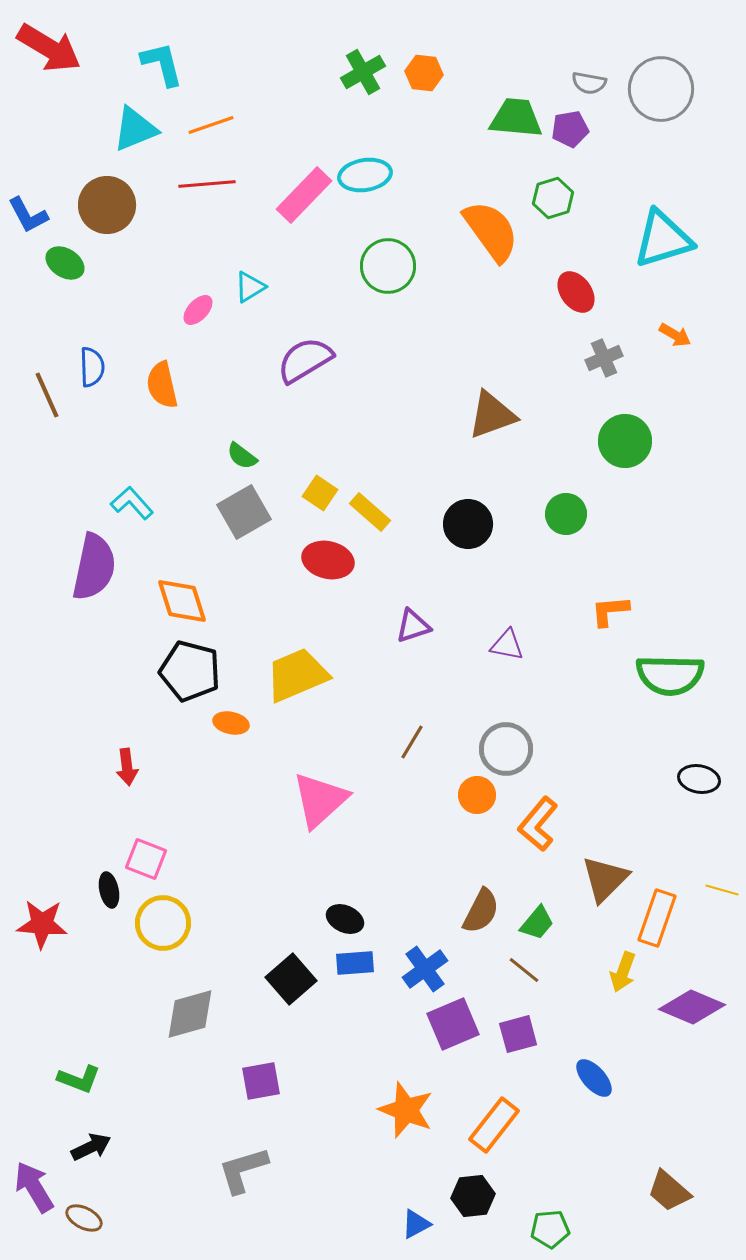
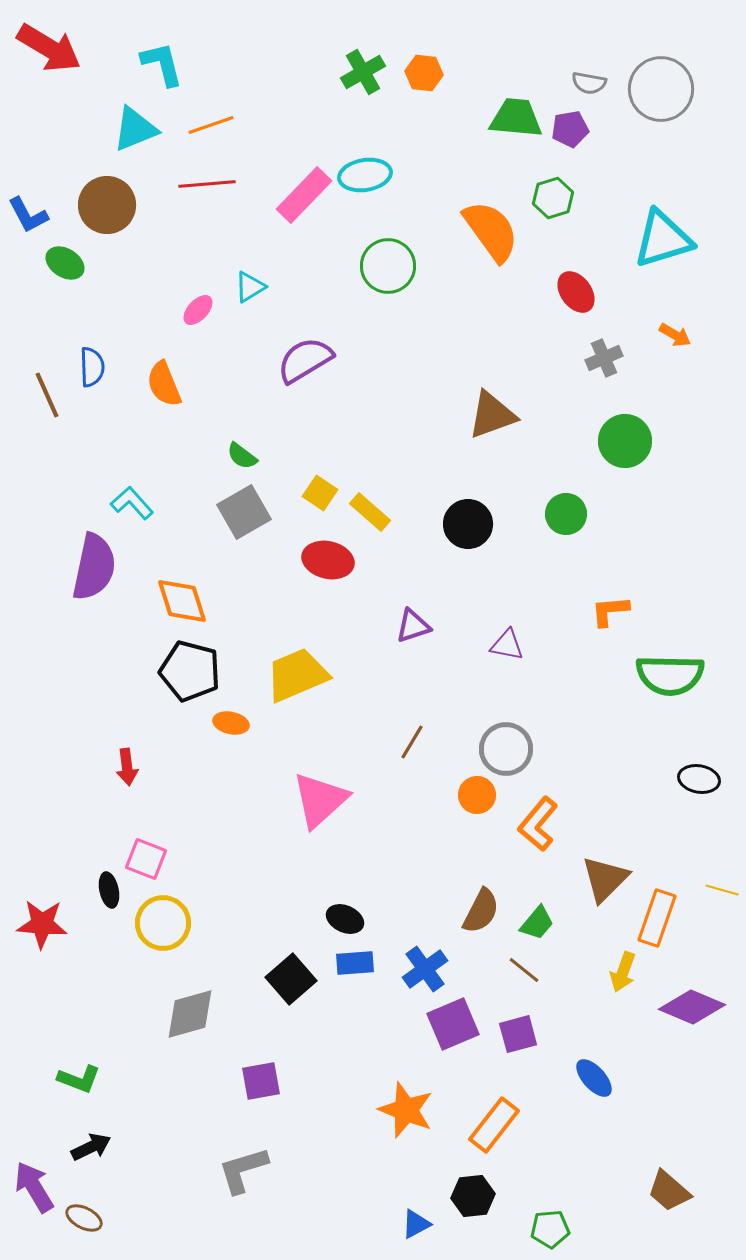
orange semicircle at (162, 385): moved 2 px right, 1 px up; rotated 9 degrees counterclockwise
